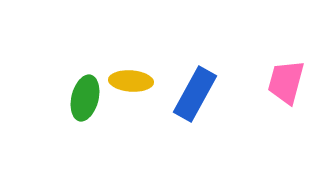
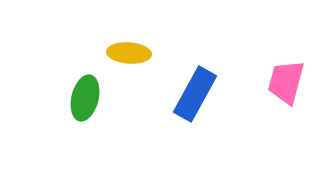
yellow ellipse: moved 2 px left, 28 px up
